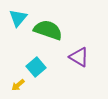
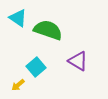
cyan triangle: rotated 36 degrees counterclockwise
purple triangle: moved 1 px left, 4 px down
